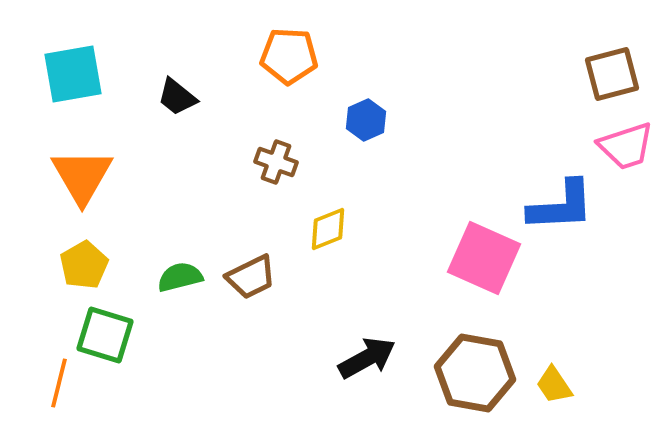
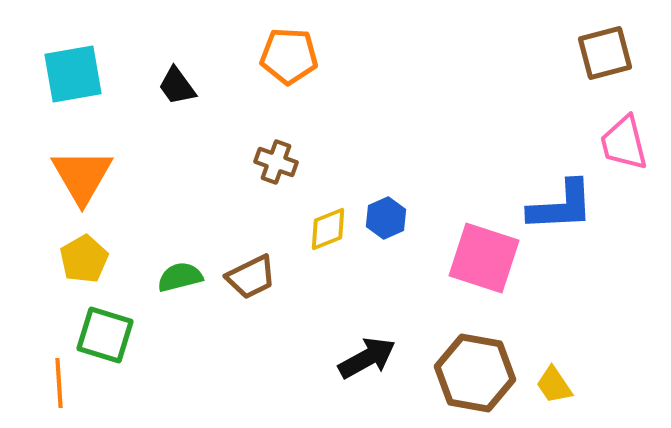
brown square: moved 7 px left, 21 px up
black trapezoid: moved 11 px up; rotated 15 degrees clockwise
blue hexagon: moved 20 px right, 98 px down
pink trapezoid: moved 2 px left, 3 px up; rotated 94 degrees clockwise
pink square: rotated 6 degrees counterclockwise
yellow pentagon: moved 6 px up
orange line: rotated 18 degrees counterclockwise
